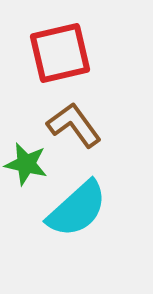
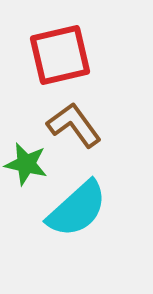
red square: moved 2 px down
